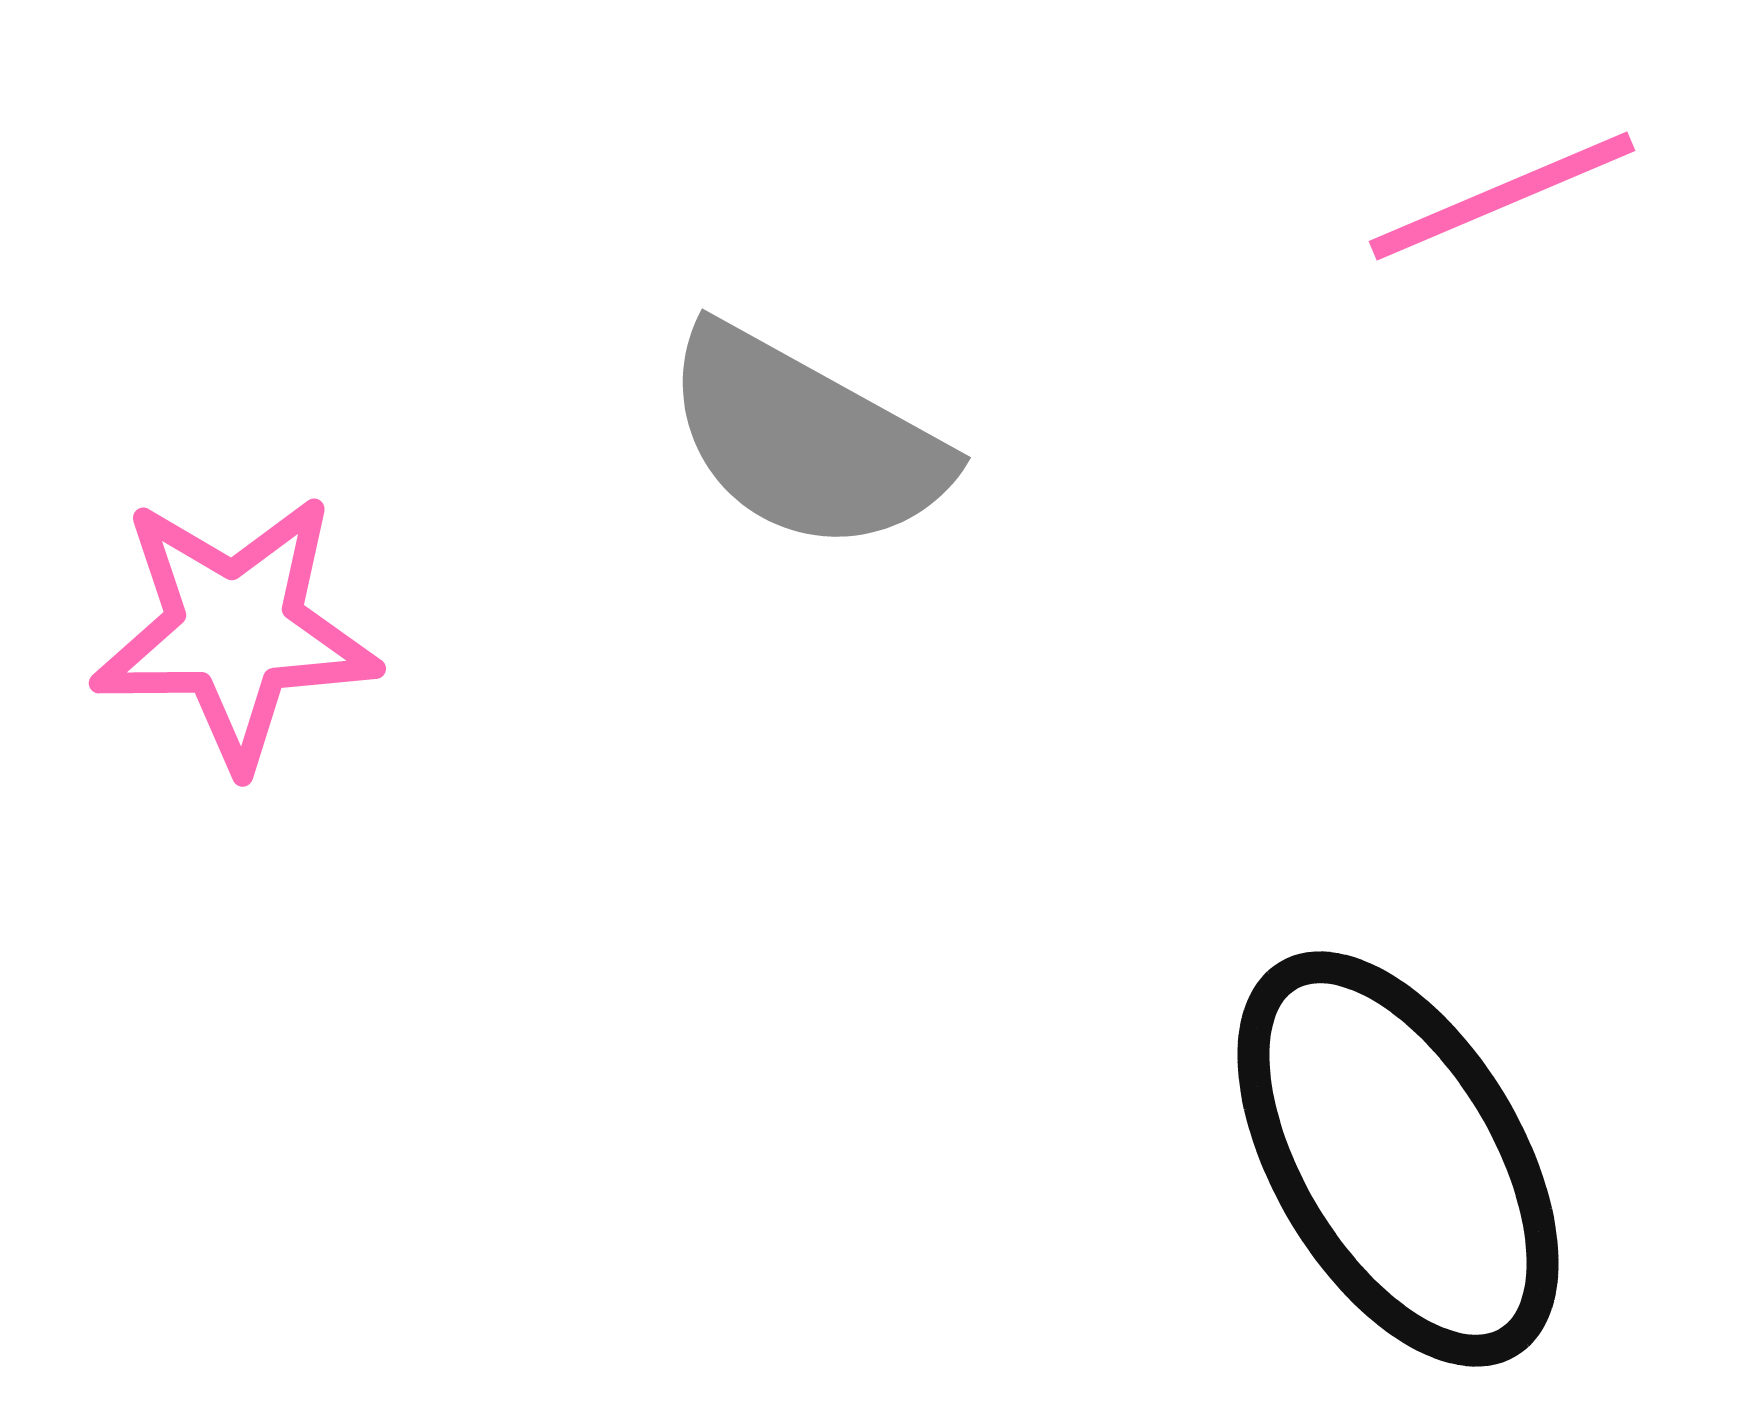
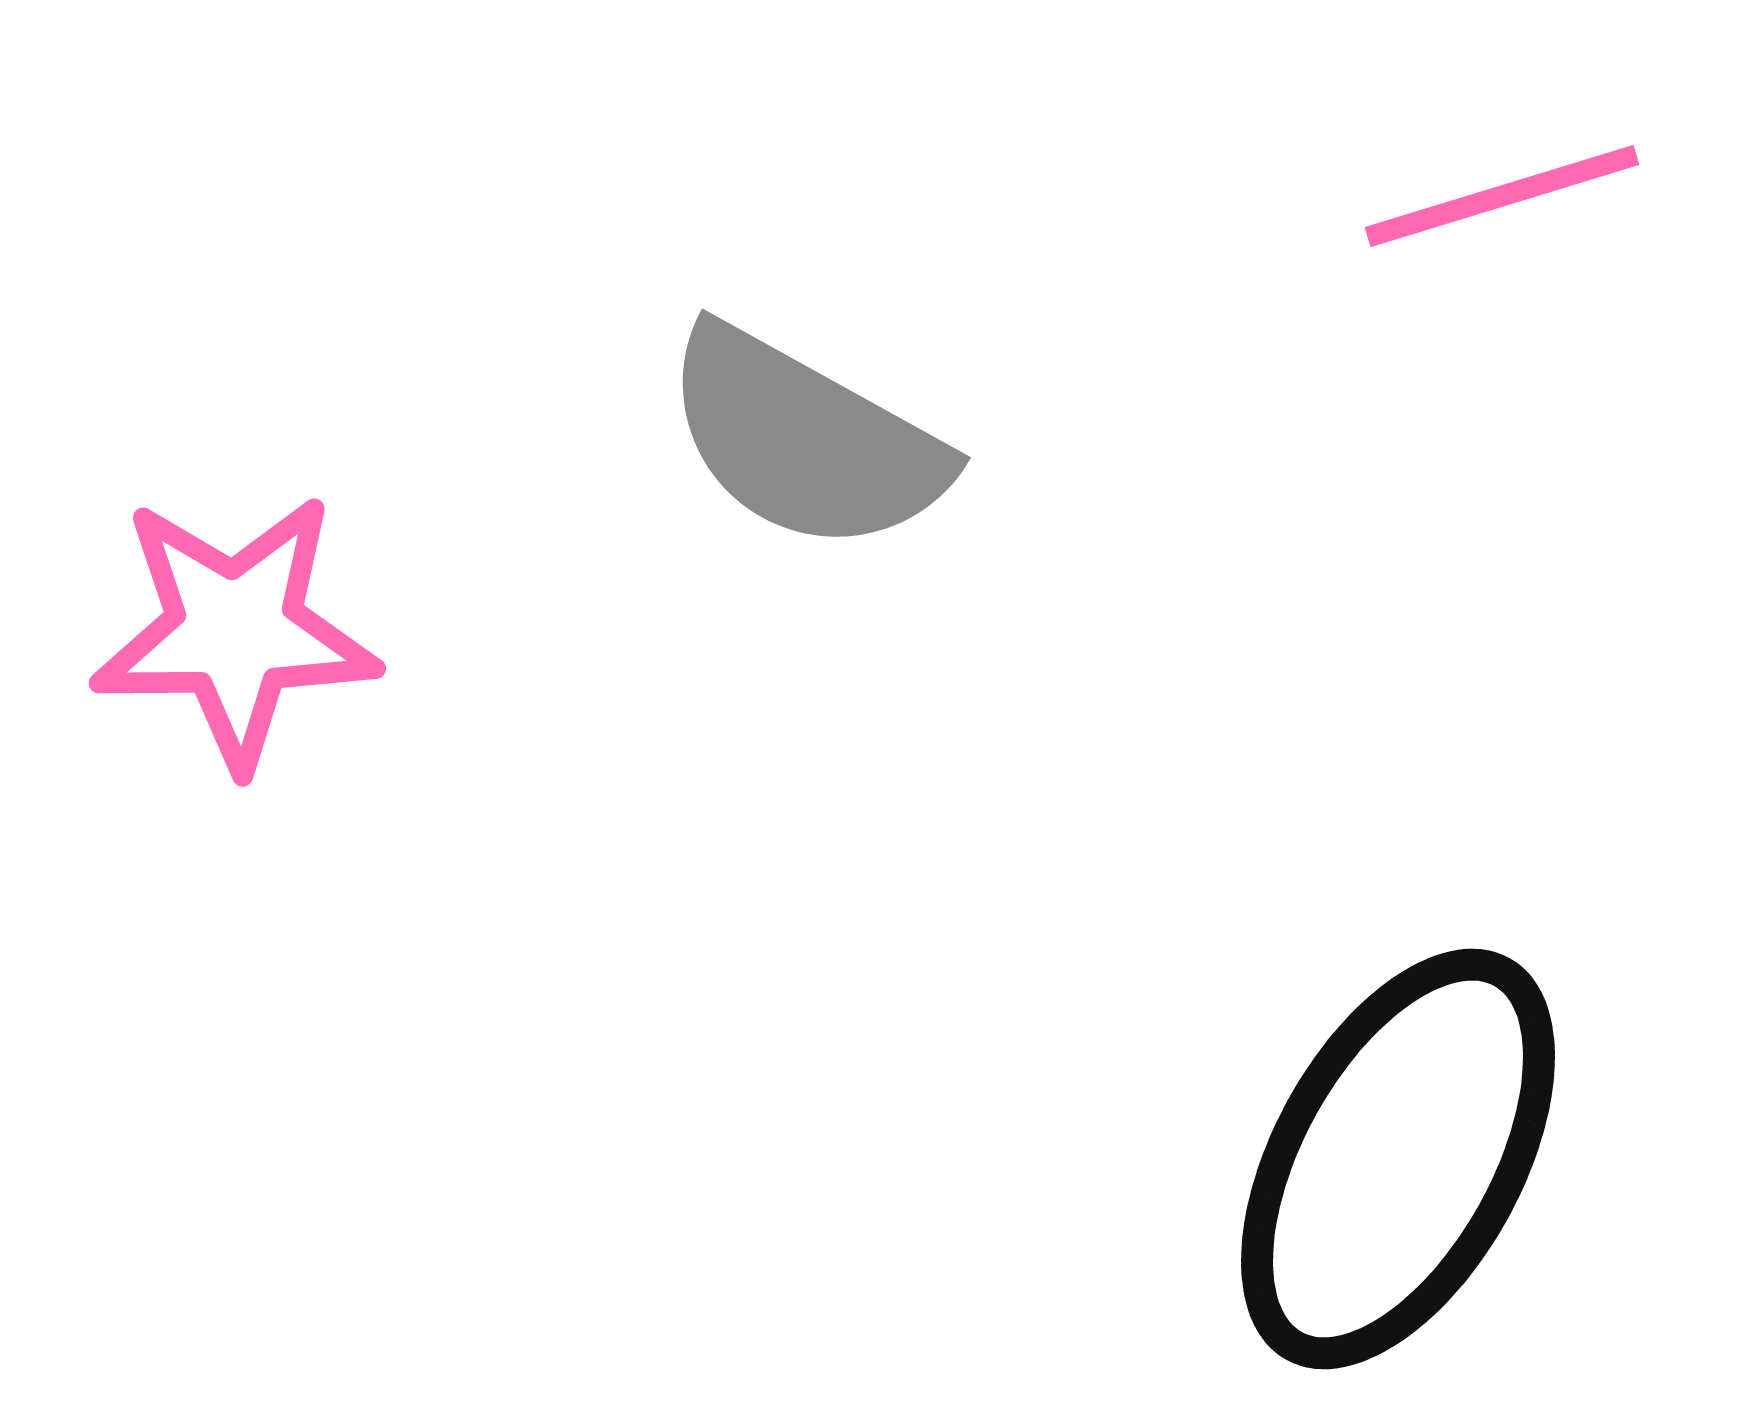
pink line: rotated 6 degrees clockwise
black ellipse: rotated 60 degrees clockwise
